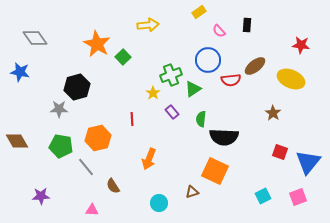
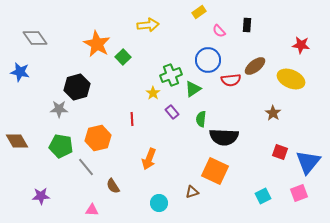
pink square: moved 1 px right, 4 px up
